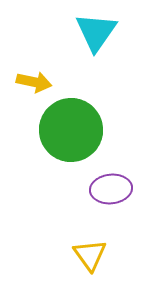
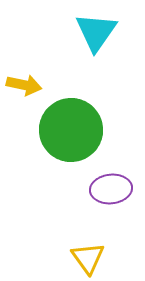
yellow arrow: moved 10 px left, 3 px down
yellow triangle: moved 2 px left, 3 px down
